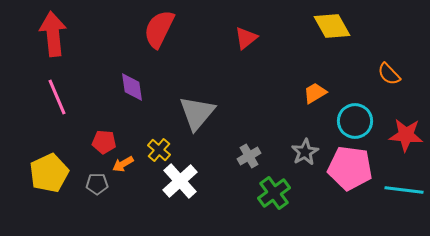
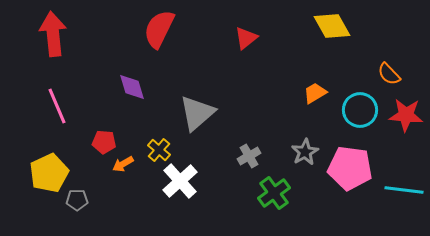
purple diamond: rotated 8 degrees counterclockwise
pink line: moved 9 px down
gray triangle: rotated 9 degrees clockwise
cyan circle: moved 5 px right, 11 px up
red star: moved 20 px up
gray pentagon: moved 20 px left, 16 px down
